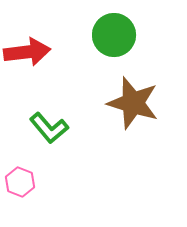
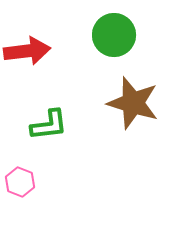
red arrow: moved 1 px up
green L-shape: moved 3 px up; rotated 57 degrees counterclockwise
